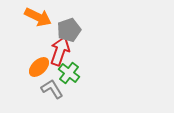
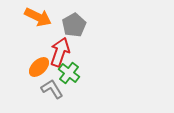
gray pentagon: moved 5 px right, 5 px up; rotated 10 degrees counterclockwise
red arrow: moved 1 px down
